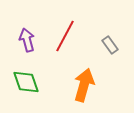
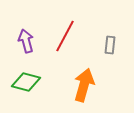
purple arrow: moved 1 px left, 1 px down
gray rectangle: rotated 42 degrees clockwise
green diamond: rotated 56 degrees counterclockwise
